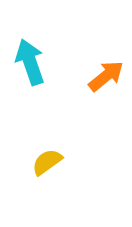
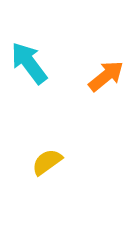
cyan arrow: moved 1 px left, 1 px down; rotated 18 degrees counterclockwise
